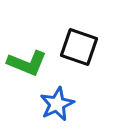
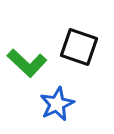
green L-shape: rotated 21 degrees clockwise
